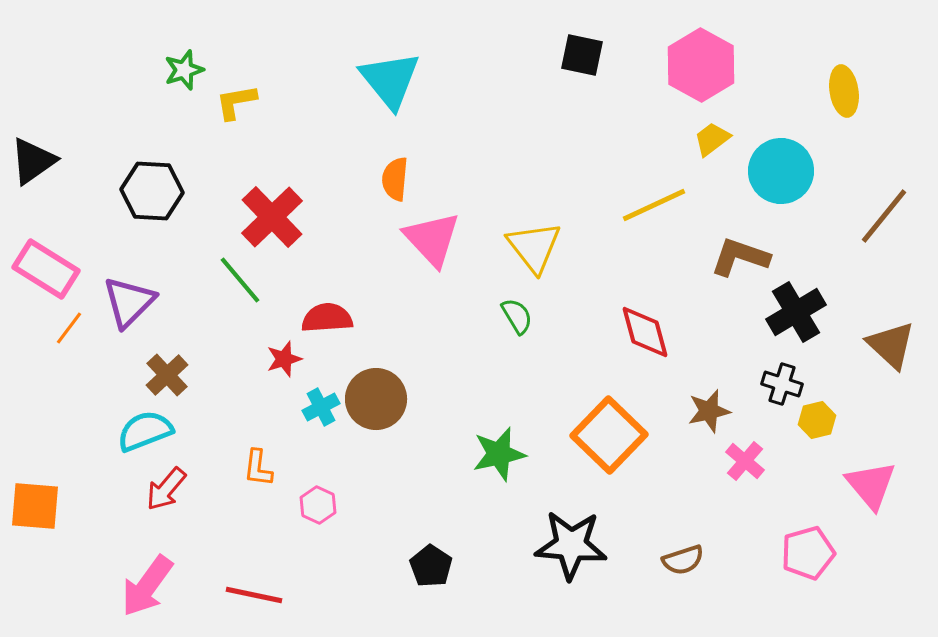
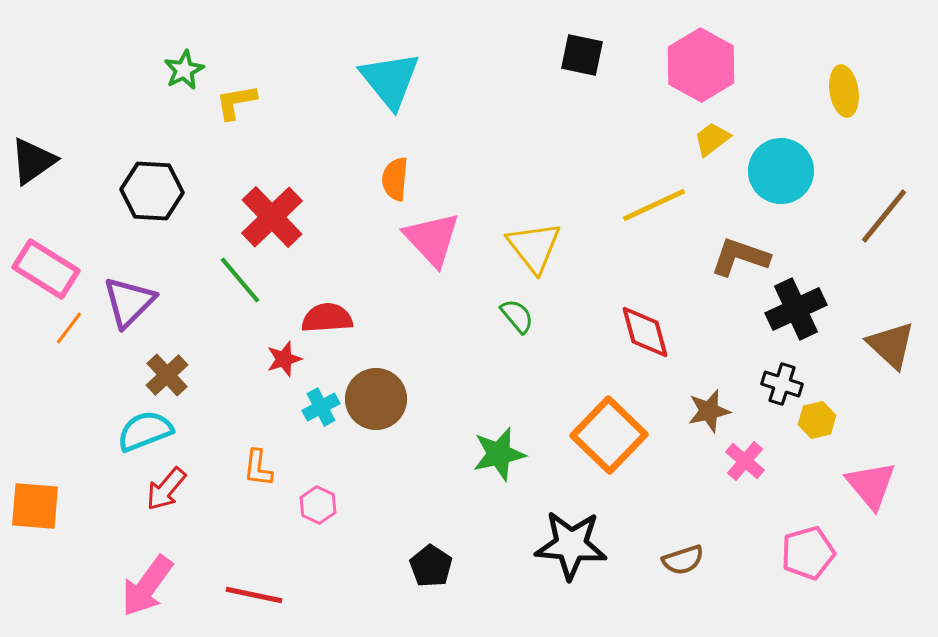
green star at (184, 70): rotated 9 degrees counterclockwise
black cross at (796, 312): moved 3 px up; rotated 6 degrees clockwise
green semicircle at (517, 316): rotated 9 degrees counterclockwise
